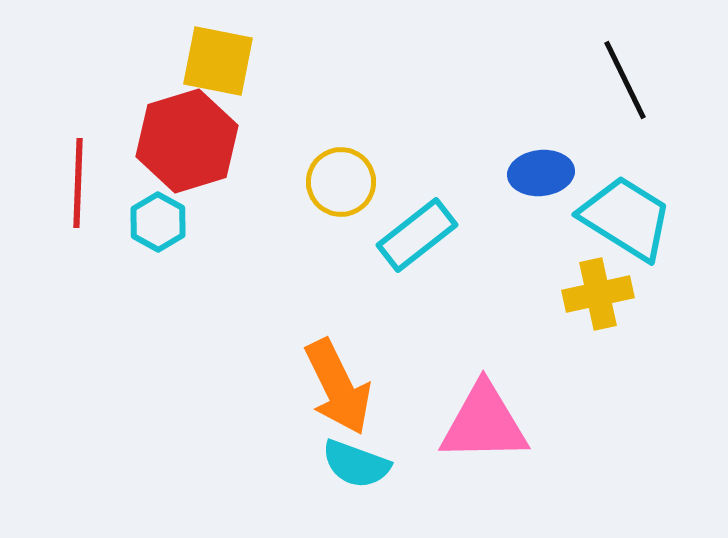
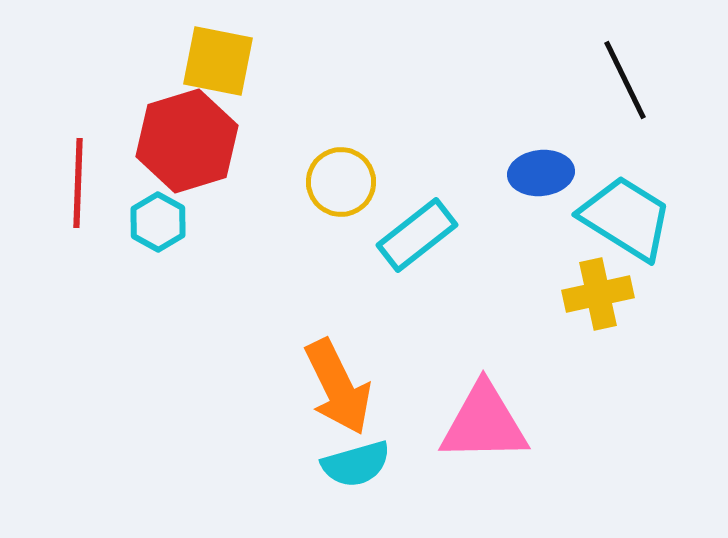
cyan semicircle: rotated 36 degrees counterclockwise
